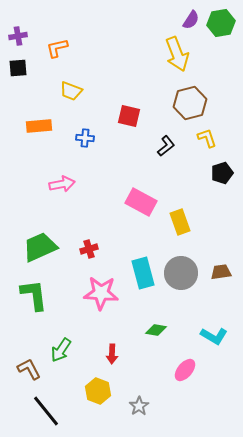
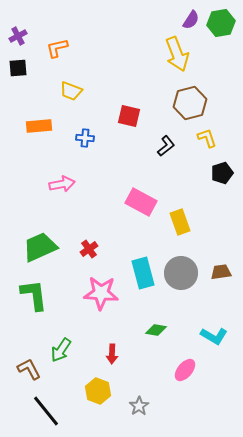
purple cross: rotated 18 degrees counterclockwise
red cross: rotated 18 degrees counterclockwise
